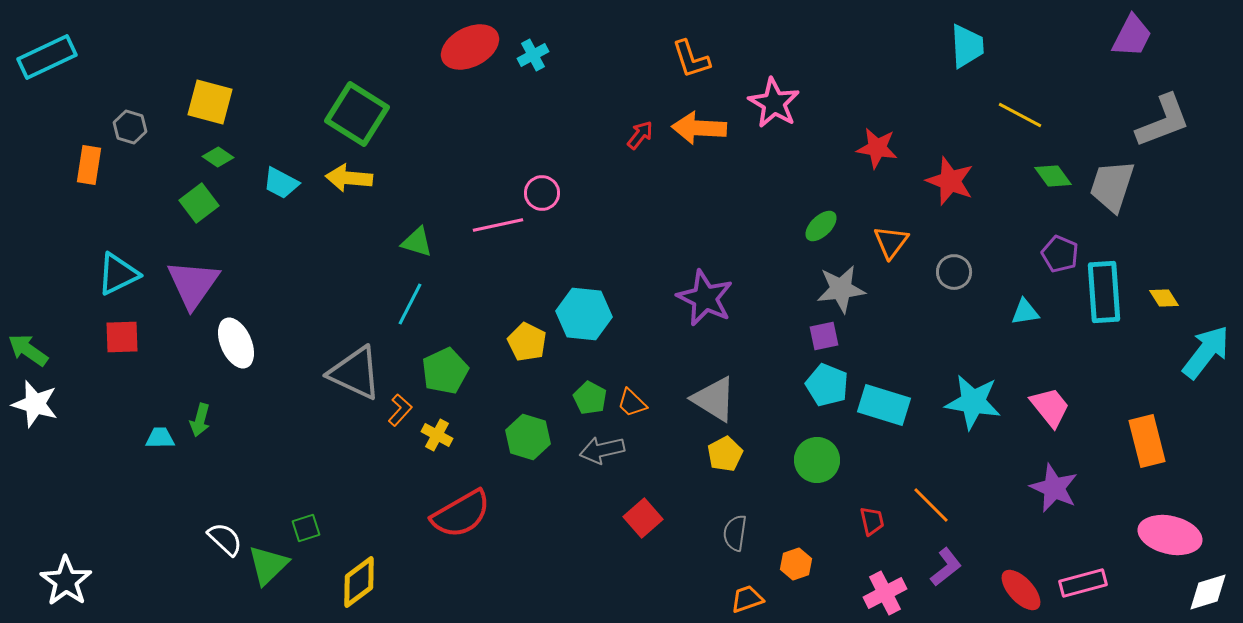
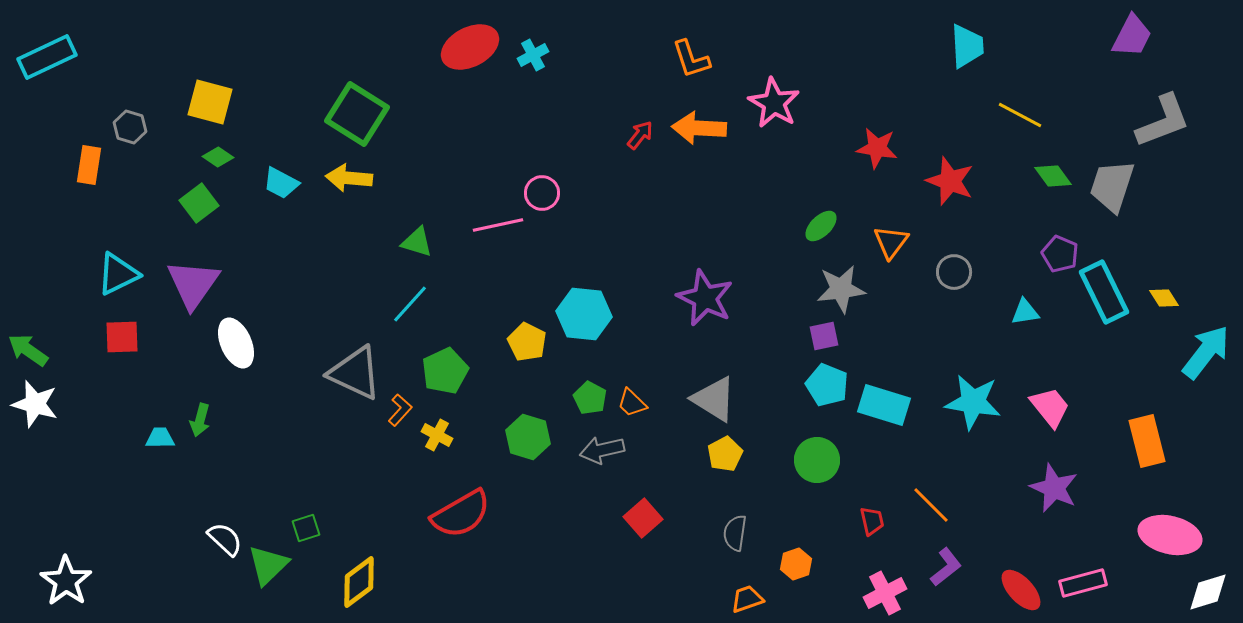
cyan rectangle at (1104, 292): rotated 22 degrees counterclockwise
cyan line at (410, 304): rotated 15 degrees clockwise
